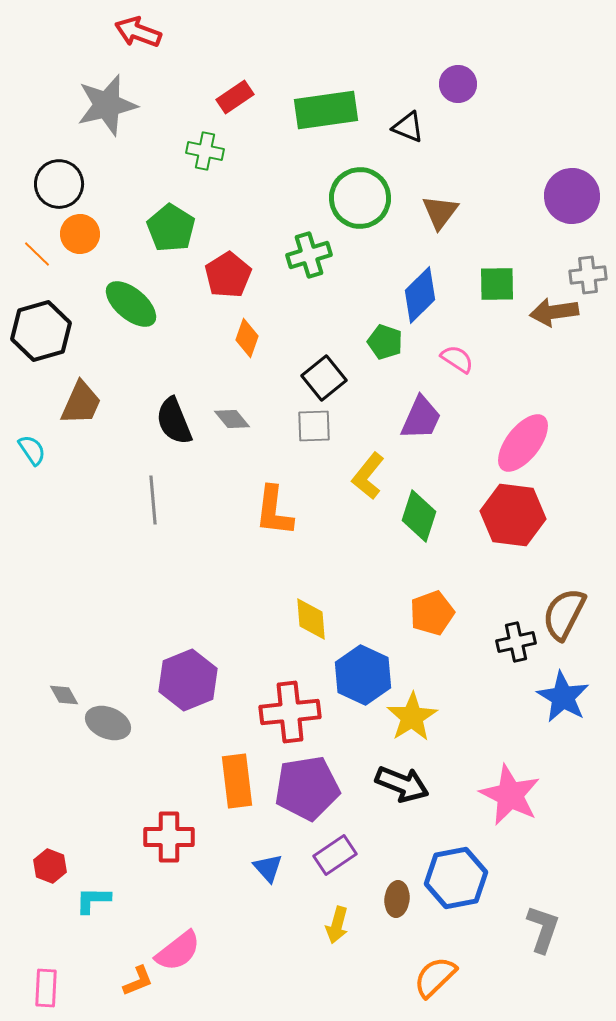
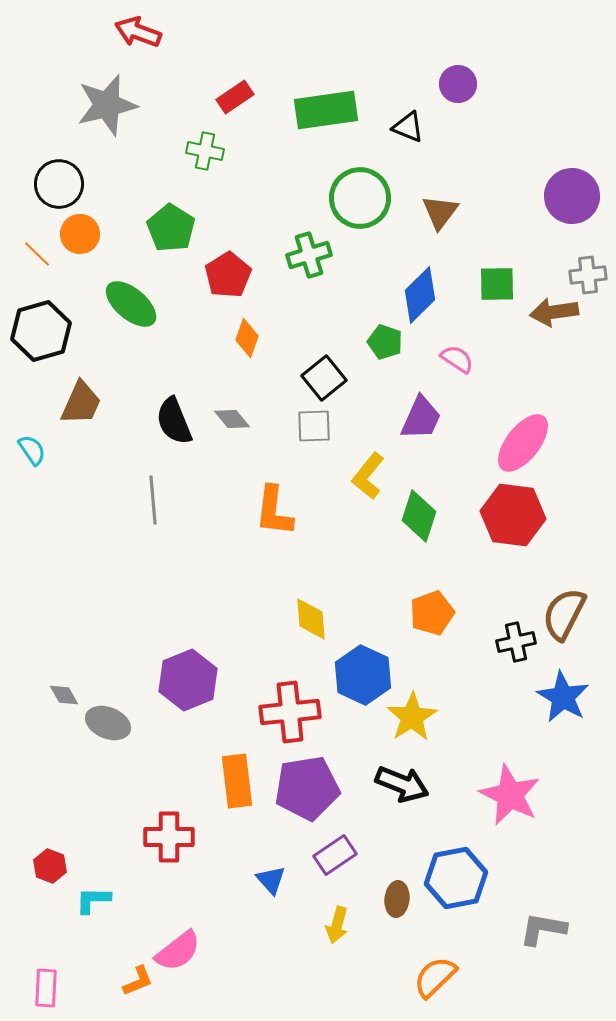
blue triangle at (268, 868): moved 3 px right, 12 px down
gray L-shape at (543, 929): rotated 99 degrees counterclockwise
